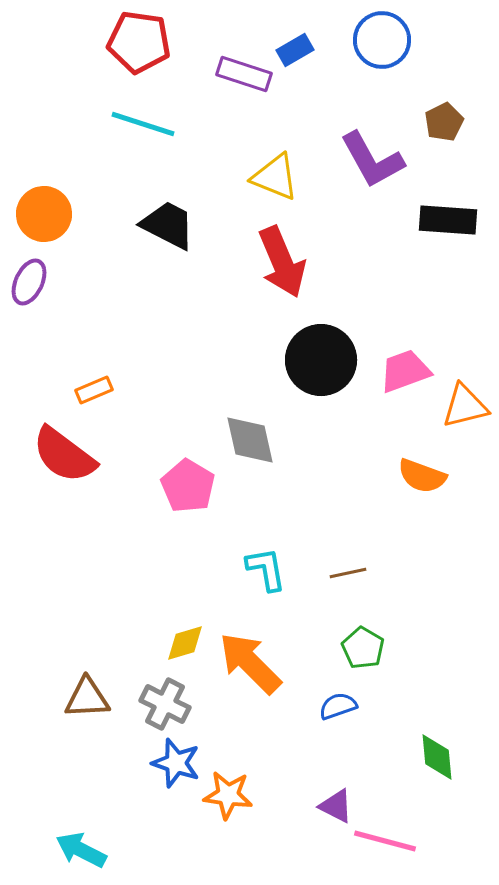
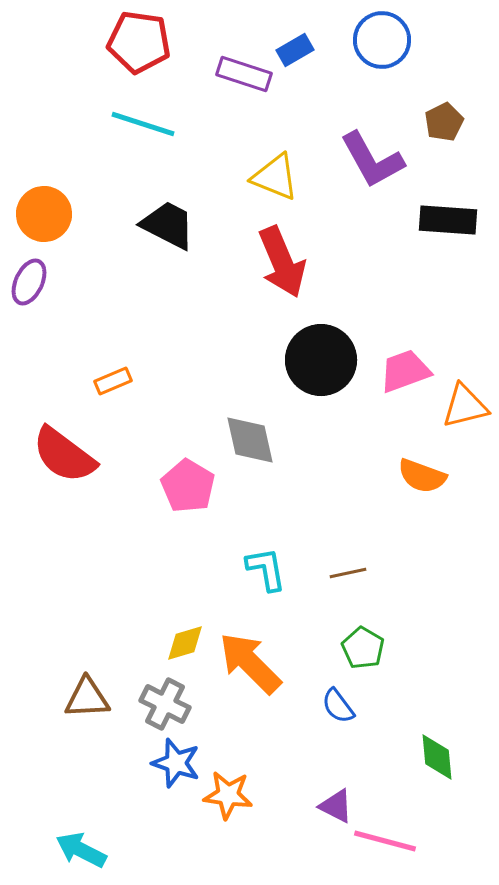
orange rectangle: moved 19 px right, 9 px up
blue semicircle: rotated 108 degrees counterclockwise
